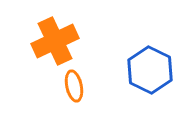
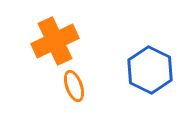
orange ellipse: rotated 8 degrees counterclockwise
